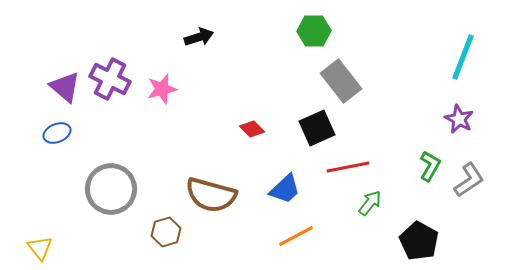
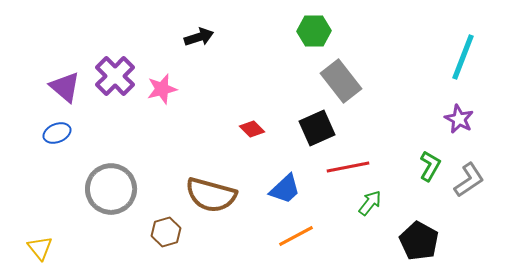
purple cross: moved 5 px right, 3 px up; rotated 18 degrees clockwise
